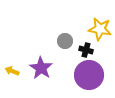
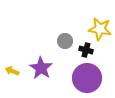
purple circle: moved 2 px left, 3 px down
